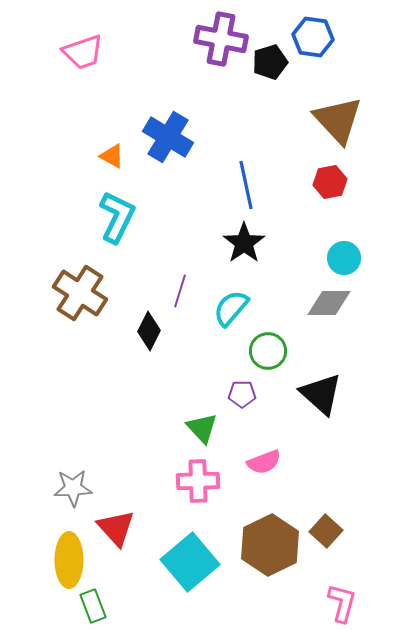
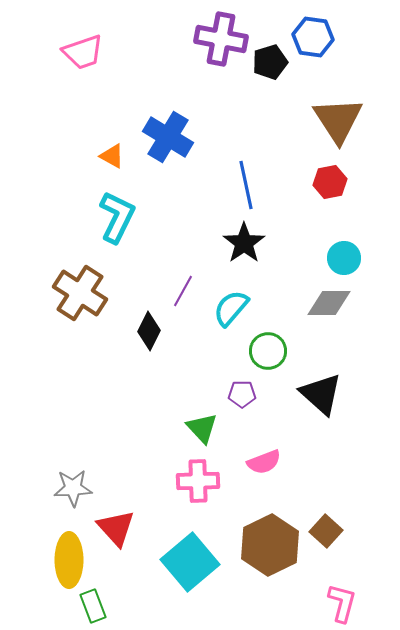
brown triangle: rotated 10 degrees clockwise
purple line: moved 3 px right; rotated 12 degrees clockwise
